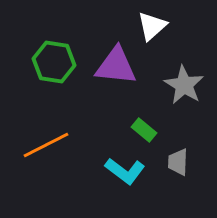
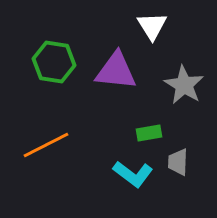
white triangle: rotated 20 degrees counterclockwise
purple triangle: moved 5 px down
green rectangle: moved 5 px right, 3 px down; rotated 50 degrees counterclockwise
cyan L-shape: moved 8 px right, 3 px down
